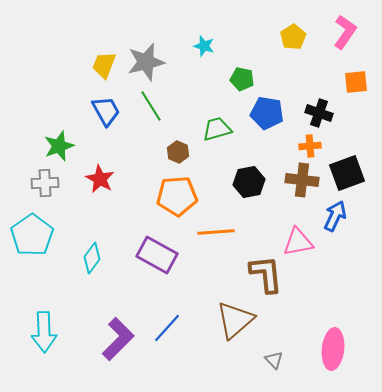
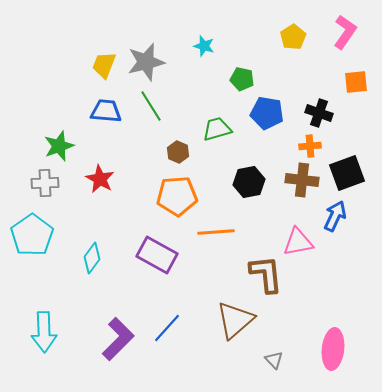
blue trapezoid: rotated 56 degrees counterclockwise
